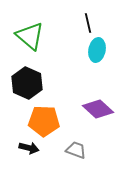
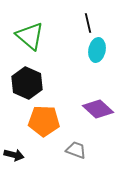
black arrow: moved 15 px left, 7 px down
